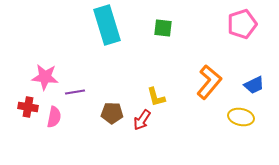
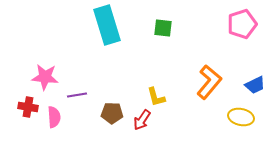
blue trapezoid: moved 1 px right
purple line: moved 2 px right, 3 px down
pink semicircle: rotated 15 degrees counterclockwise
